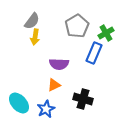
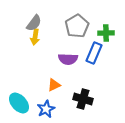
gray semicircle: moved 2 px right, 2 px down
green cross: rotated 28 degrees clockwise
purple semicircle: moved 9 px right, 5 px up
